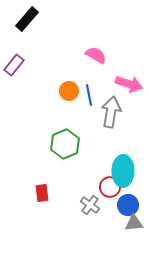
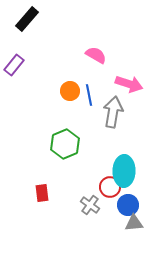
orange circle: moved 1 px right
gray arrow: moved 2 px right
cyan ellipse: moved 1 px right
